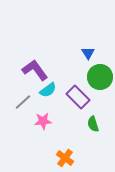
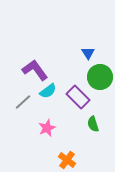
cyan semicircle: moved 1 px down
pink star: moved 4 px right, 7 px down; rotated 18 degrees counterclockwise
orange cross: moved 2 px right, 2 px down
